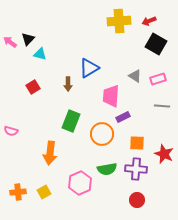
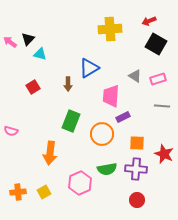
yellow cross: moved 9 px left, 8 px down
